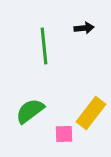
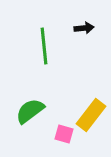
yellow rectangle: moved 2 px down
pink square: rotated 18 degrees clockwise
